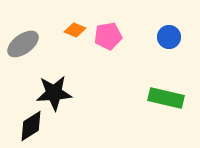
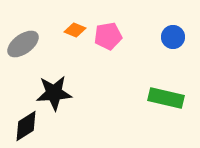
blue circle: moved 4 px right
black diamond: moved 5 px left
